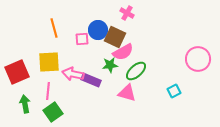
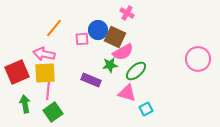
orange line: rotated 54 degrees clockwise
yellow square: moved 4 px left, 11 px down
pink arrow: moved 29 px left, 20 px up
cyan square: moved 28 px left, 18 px down
